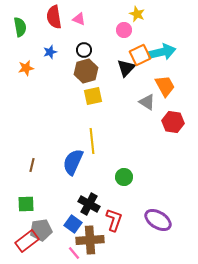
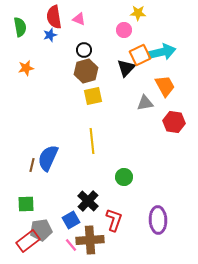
yellow star: moved 1 px right, 1 px up; rotated 21 degrees counterclockwise
blue star: moved 17 px up
gray triangle: moved 2 px left, 1 px down; rotated 42 degrees counterclockwise
red hexagon: moved 1 px right
blue semicircle: moved 25 px left, 4 px up
black cross: moved 1 px left, 3 px up; rotated 15 degrees clockwise
purple ellipse: rotated 56 degrees clockwise
blue square: moved 2 px left, 4 px up; rotated 24 degrees clockwise
red rectangle: moved 1 px right
pink line: moved 3 px left, 8 px up
